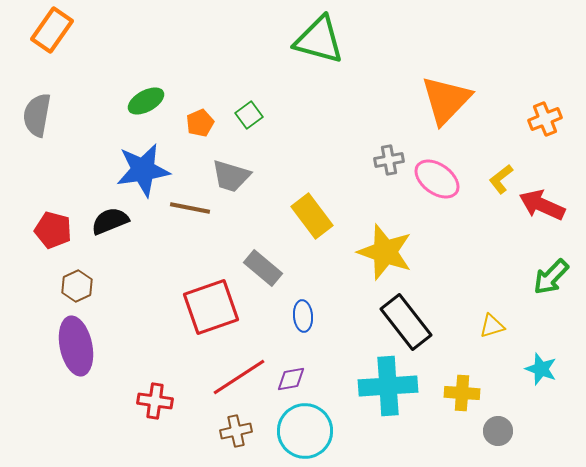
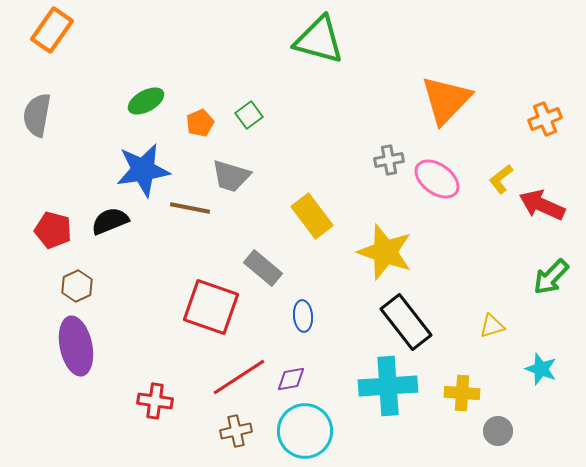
red square: rotated 38 degrees clockwise
